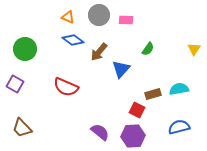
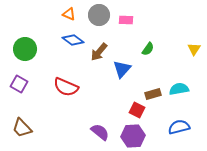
orange triangle: moved 1 px right, 3 px up
blue triangle: moved 1 px right
purple square: moved 4 px right
